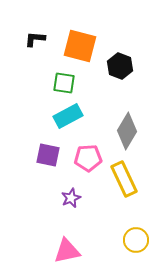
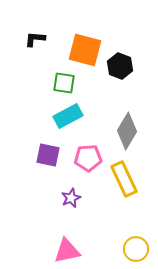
orange square: moved 5 px right, 4 px down
yellow circle: moved 9 px down
